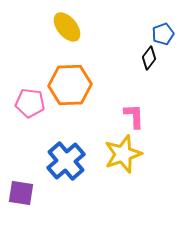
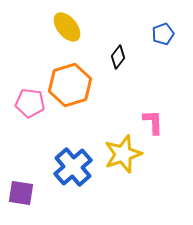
black diamond: moved 31 px left, 1 px up
orange hexagon: rotated 15 degrees counterclockwise
pink L-shape: moved 19 px right, 6 px down
blue cross: moved 7 px right, 6 px down
